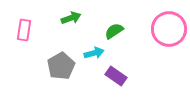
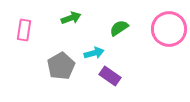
green semicircle: moved 5 px right, 3 px up
purple rectangle: moved 6 px left
